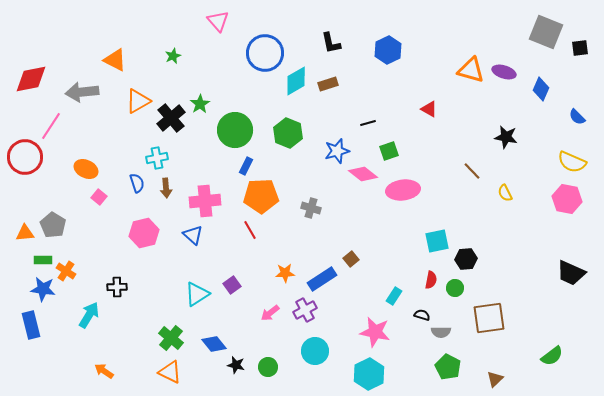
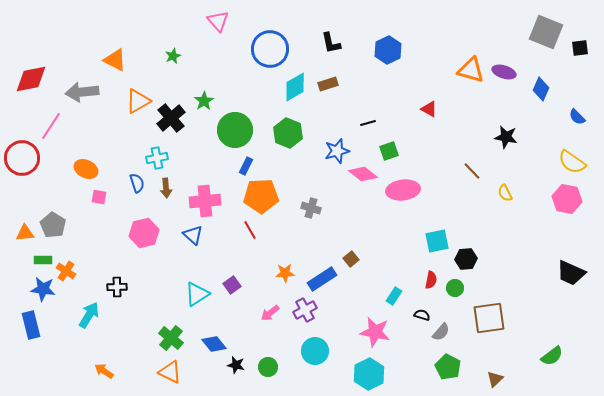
blue circle at (265, 53): moved 5 px right, 4 px up
cyan diamond at (296, 81): moved 1 px left, 6 px down
green star at (200, 104): moved 4 px right, 3 px up
red circle at (25, 157): moved 3 px left, 1 px down
yellow semicircle at (572, 162): rotated 12 degrees clockwise
pink square at (99, 197): rotated 28 degrees counterclockwise
gray semicircle at (441, 332): rotated 48 degrees counterclockwise
